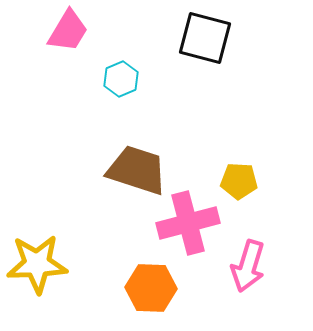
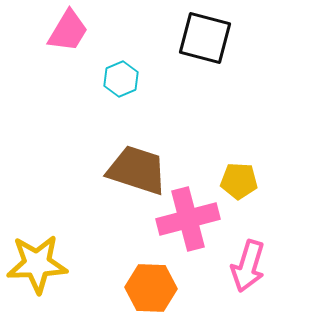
pink cross: moved 4 px up
